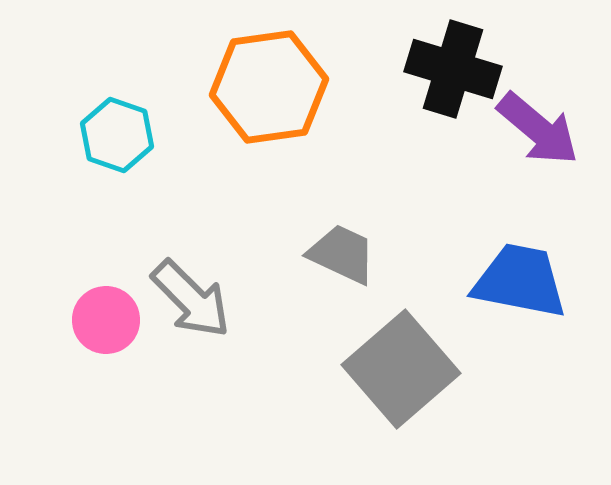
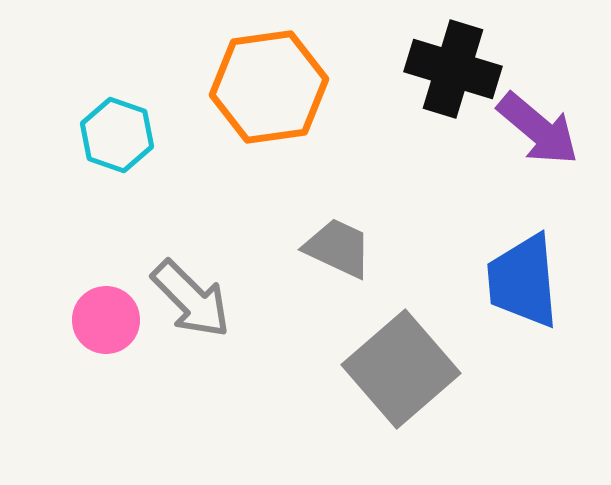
gray trapezoid: moved 4 px left, 6 px up
blue trapezoid: moved 3 px right; rotated 106 degrees counterclockwise
